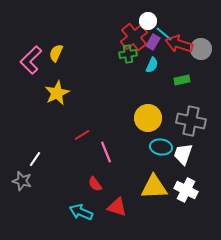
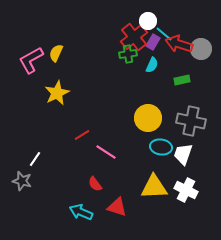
pink L-shape: rotated 16 degrees clockwise
pink line: rotated 35 degrees counterclockwise
